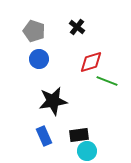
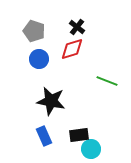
red diamond: moved 19 px left, 13 px up
black star: moved 2 px left; rotated 20 degrees clockwise
cyan circle: moved 4 px right, 2 px up
